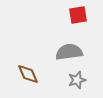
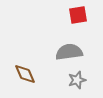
brown diamond: moved 3 px left
